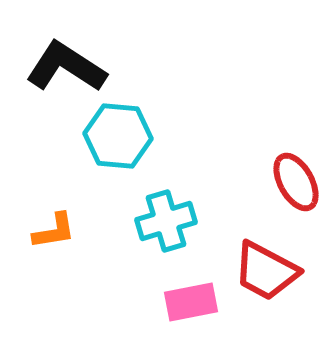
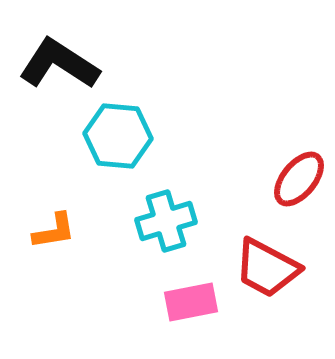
black L-shape: moved 7 px left, 3 px up
red ellipse: moved 3 px right, 3 px up; rotated 68 degrees clockwise
red trapezoid: moved 1 px right, 3 px up
